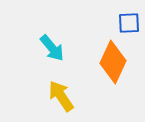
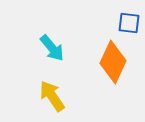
blue square: rotated 10 degrees clockwise
yellow arrow: moved 9 px left
